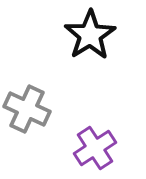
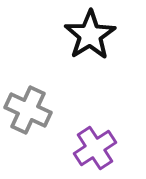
gray cross: moved 1 px right, 1 px down
